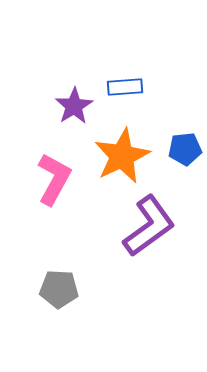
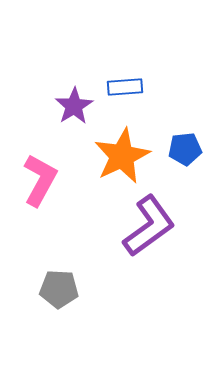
pink L-shape: moved 14 px left, 1 px down
